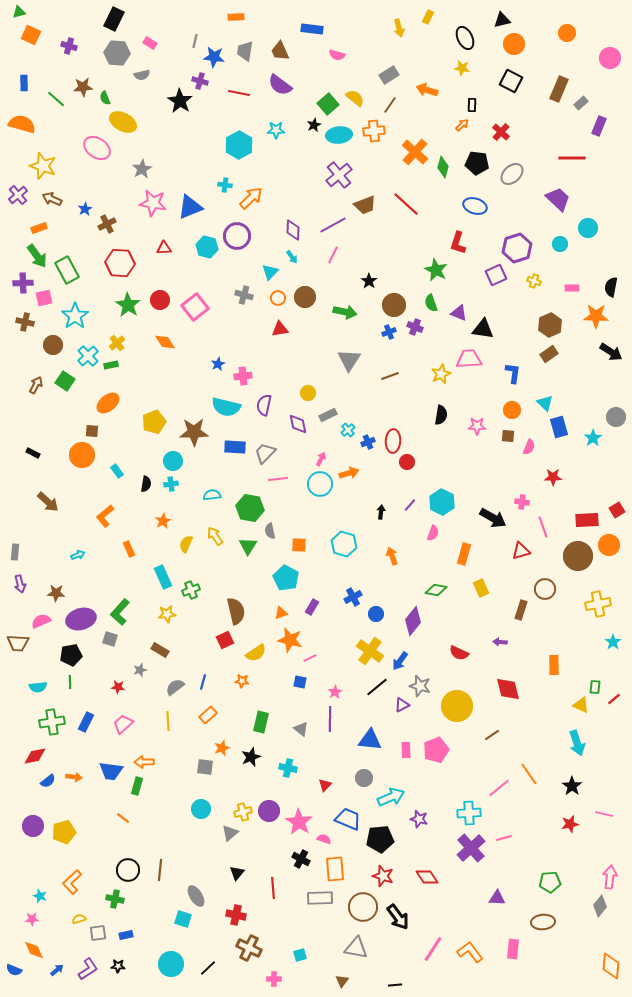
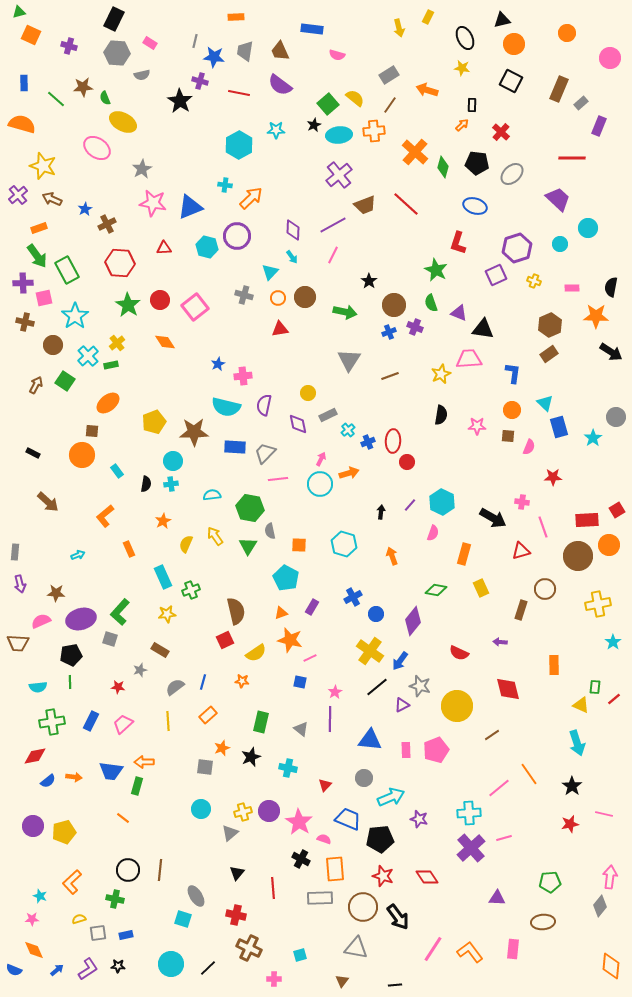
blue rectangle at (86, 722): moved 5 px right, 1 px up
